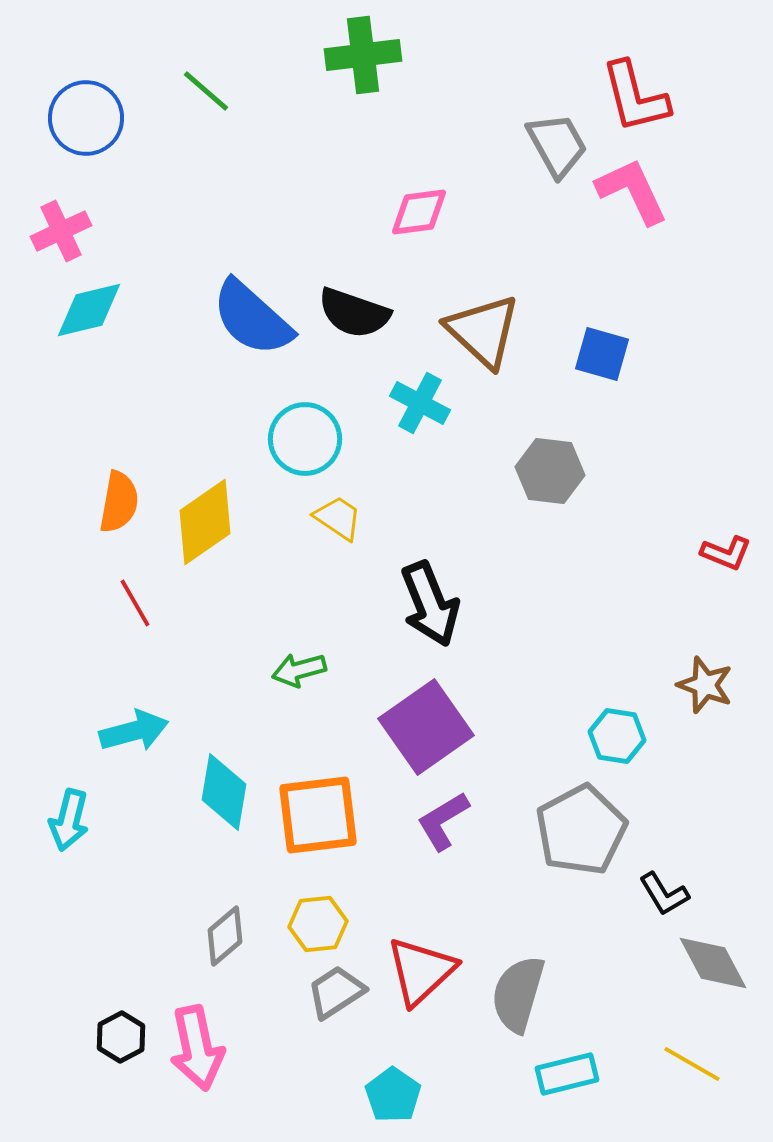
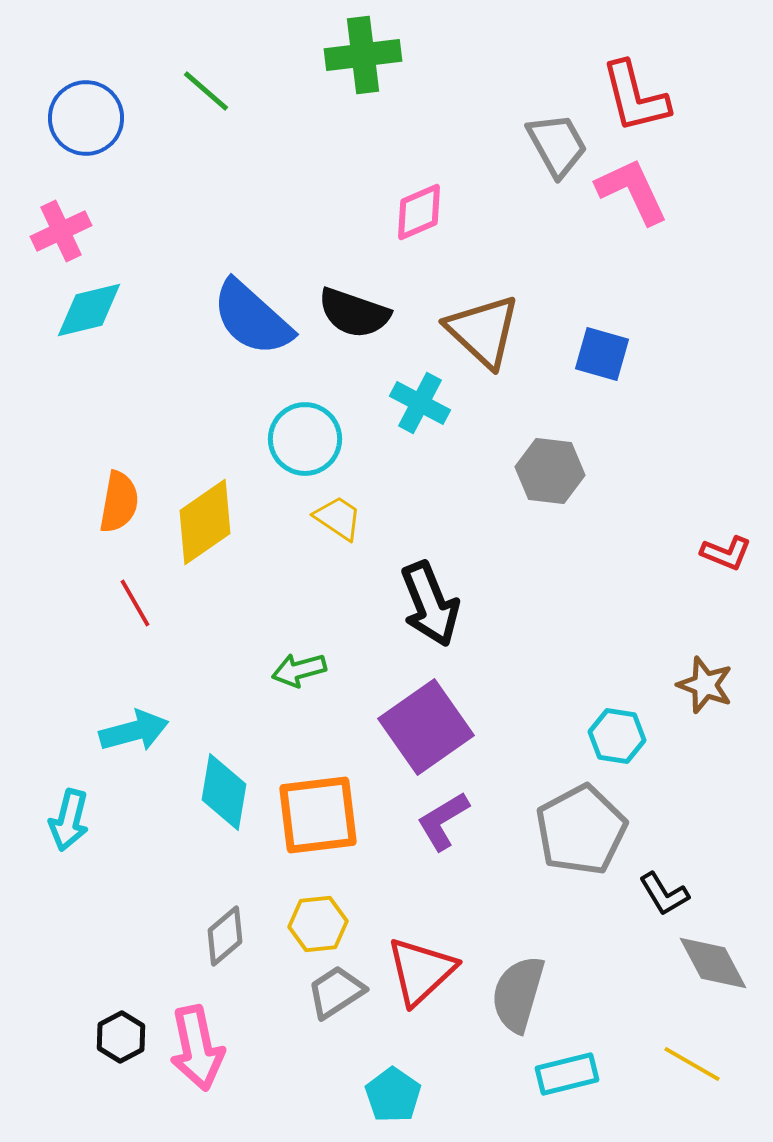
pink diamond at (419, 212): rotated 16 degrees counterclockwise
